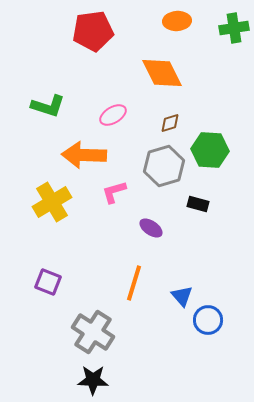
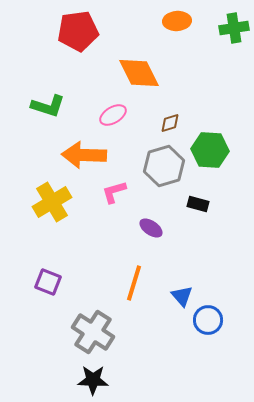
red pentagon: moved 15 px left
orange diamond: moved 23 px left
